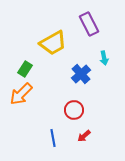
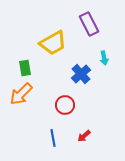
green rectangle: moved 1 px up; rotated 42 degrees counterclockwise
red circle: moved 9 px left, 5 px up
